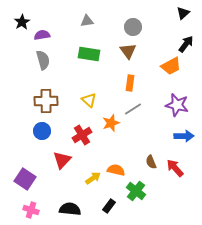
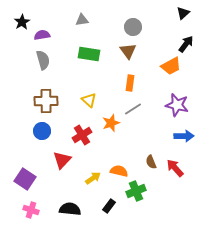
gray triangle: moved 5 px left, 1 px up
orange semicircle: moved 3 px right, 1 px down
green cross: rotated 30 degrees clockwise
